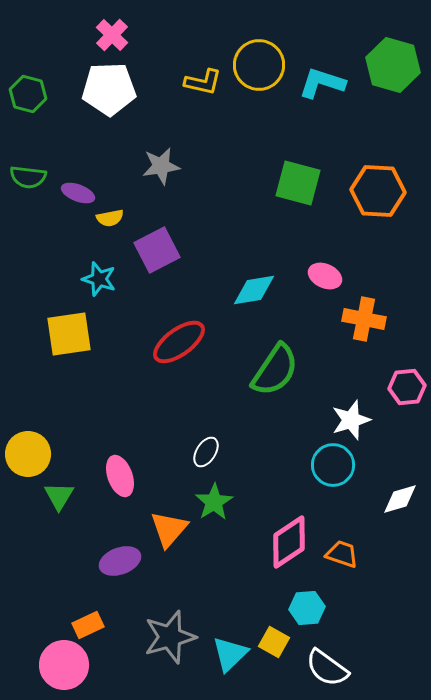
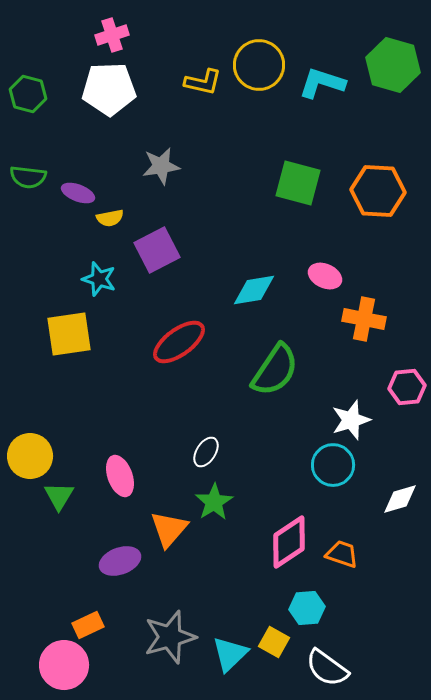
pink cross at (112, 35): rotated 28 degrees clockwise
yellow circle at (28, 454): moved 2 px right, 2 px down
